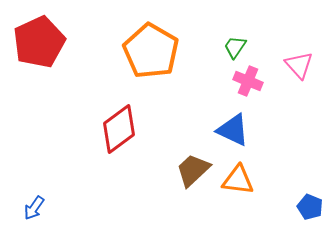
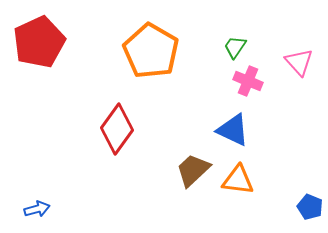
pink triangle: moved 3 px up
red diamond: moved 2 px left; rotated 18 degrees counterclockwise
blue arrow: moved 3 px right, 1 px down; rotated 140 degrees counterclockwise
